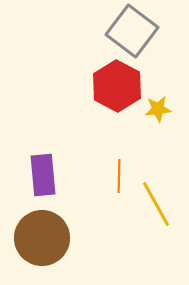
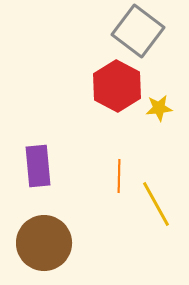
gray square: moved 6 px right
yellow star: moved 1 px right, 1 px up
purple rectangle: moved 5 px left, 9 px up
brown circle: moved 2 px right, 5 px down
